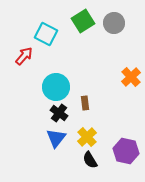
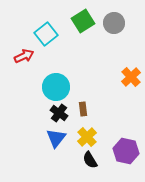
cyan square: rotated 25 degrees clockwise
red arrow: rotated 24 degrees clockwise
brown rectangle: moved 2 px left, 6 px down
